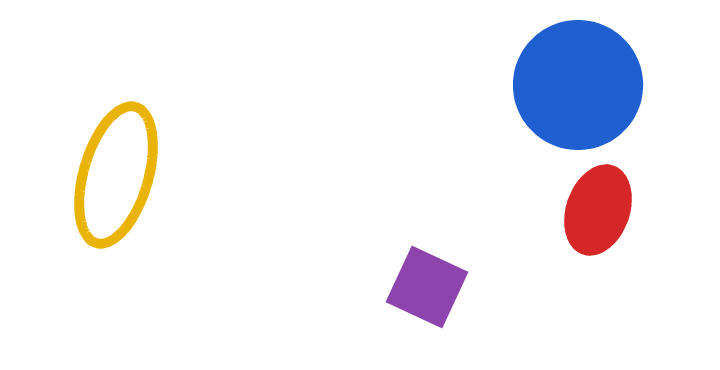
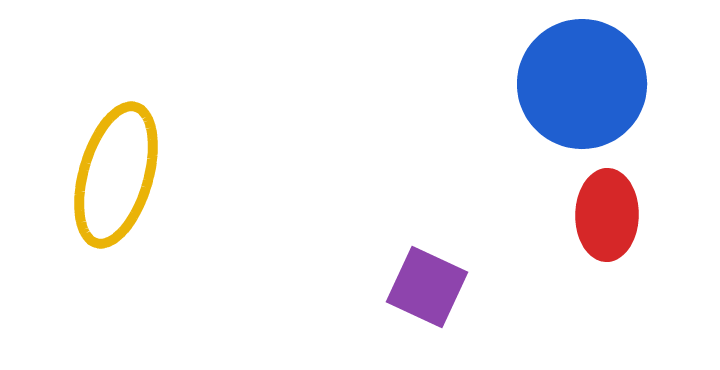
blue circle: moved 4 px right, 1 px up
red ellipse: moved 9 px right, 5 px down; rotated 18 degrees counterclockwise
